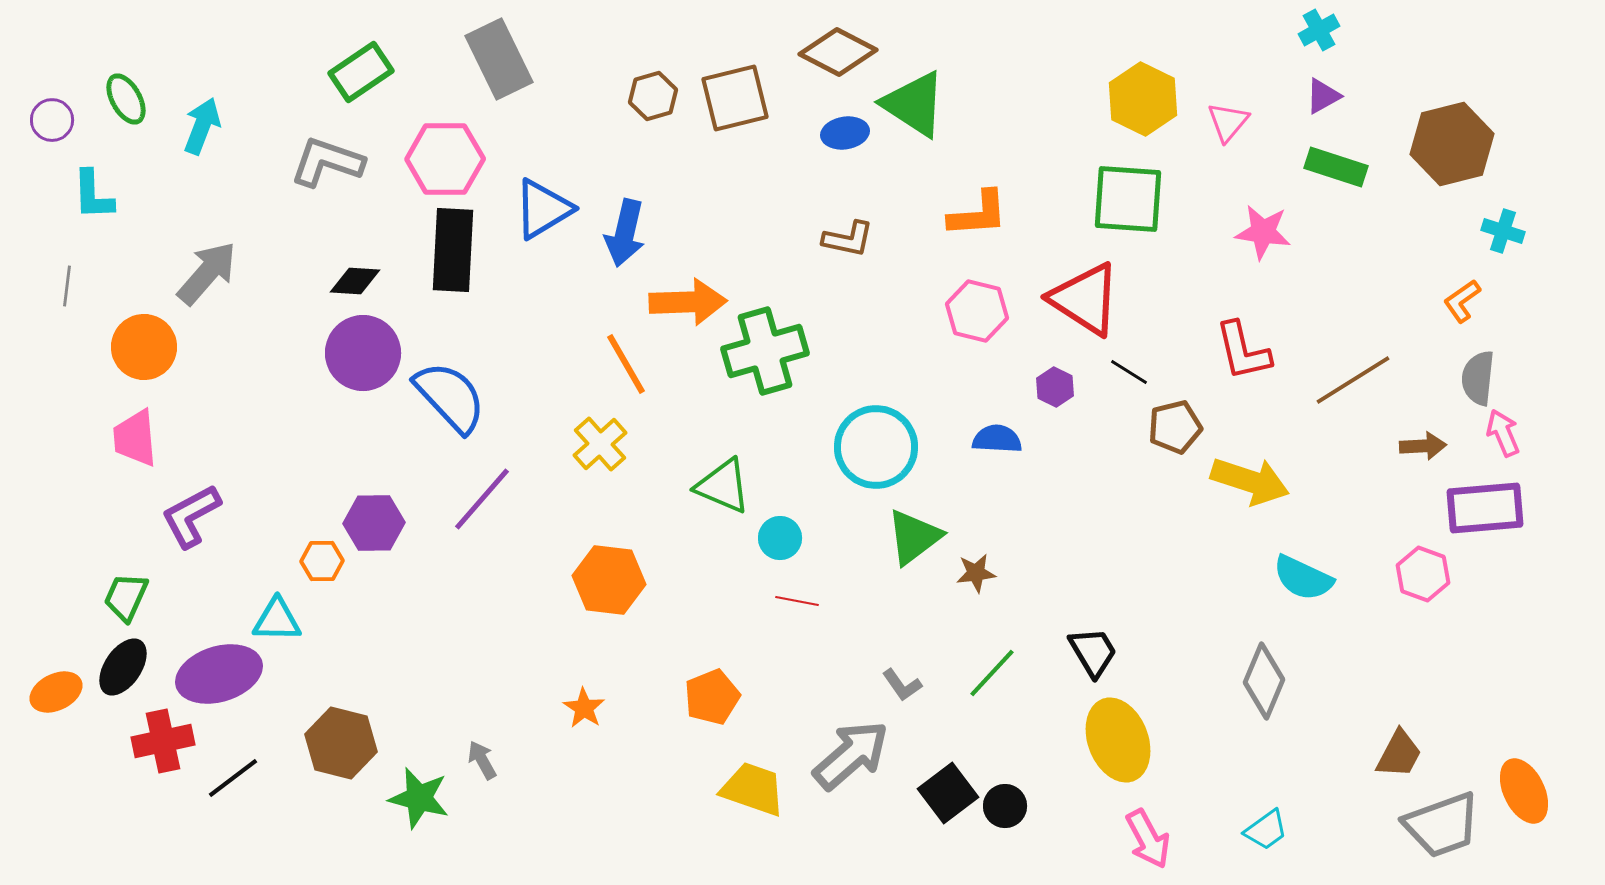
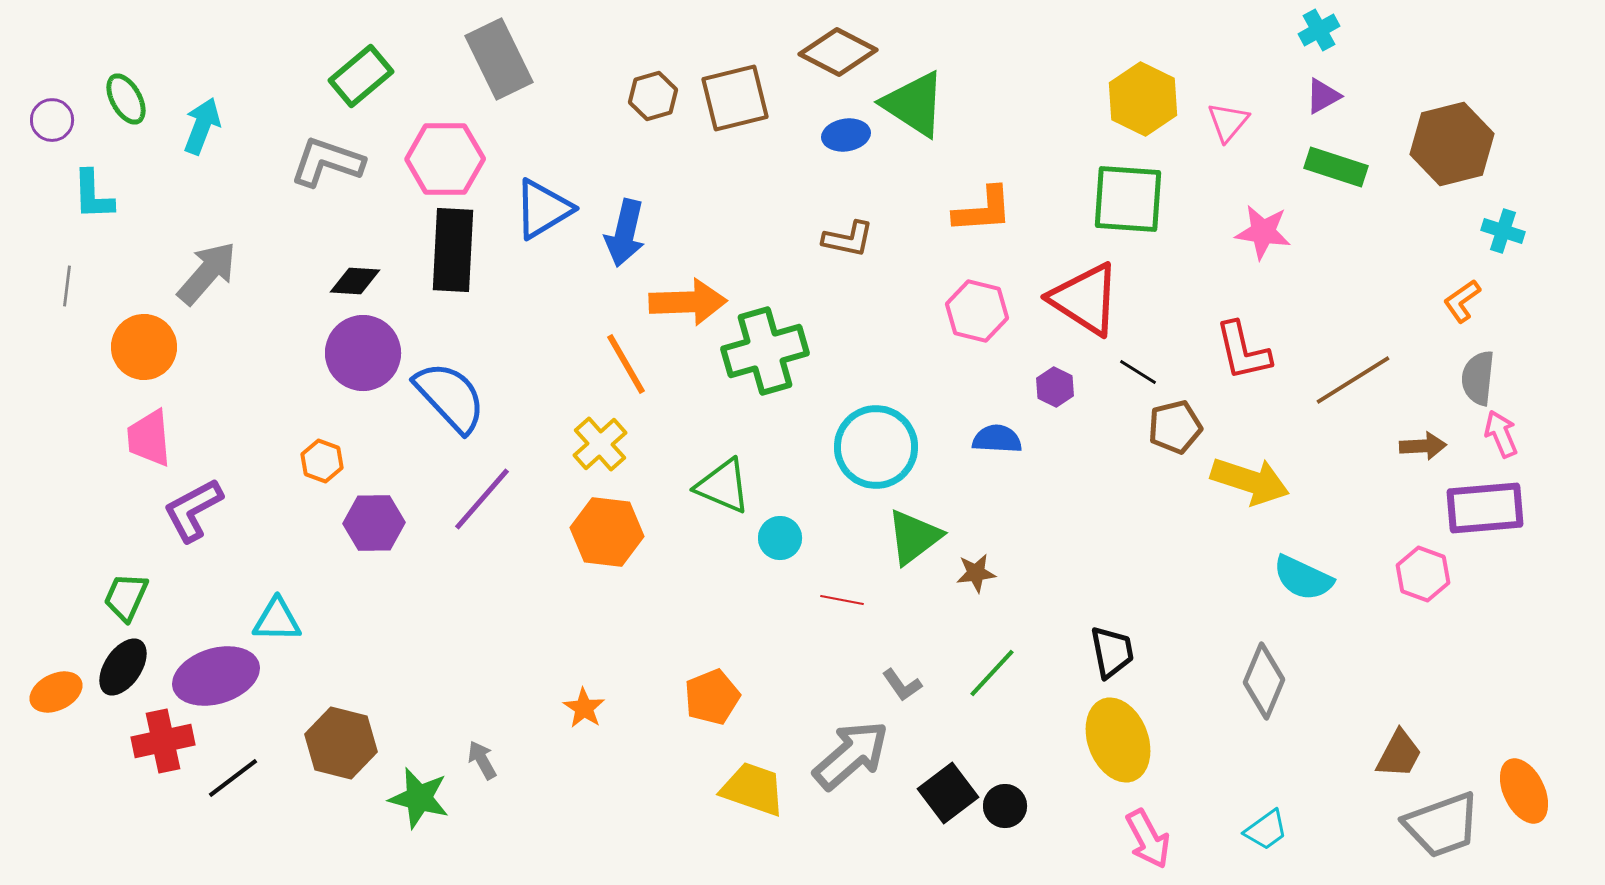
green rectangle at (361, 72): moved 4 px down; rotated 6 degrees counterclockwise
blue ellipse at (845, 133): moved 1 px right, 2 px down
orange L-shape at (978, 214): moved 5 px right, 4 px up
black line at (1129, 372): moved 9 px right
pink arrow at (1503, 433): moved 2 px left, 1 px down
pink trapezoid at (135, 438): moved 14 px right
purple L-shape at (191, 516): moved 2 px right, 6 px up
orange hexagon at (322, 561): moved 100 px up; rotated 21 degrees clockwise
orange hexagon at (609, 580): moved 2 px left, 48 px up
red line at (797, 601): moved 45 px right, 1 px up
black trapezoid at (1093, 652): moved 19 px right; rotated 20 degrees clockwise
purple ellipse at (219, 674): moved 3 px left, 2 px down
